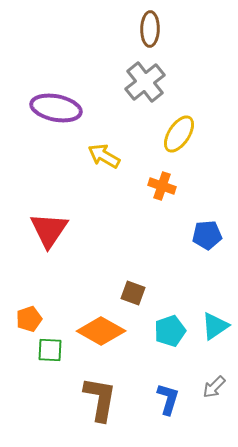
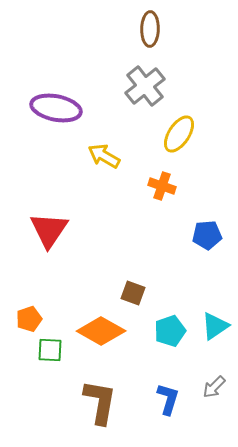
gray cross: moved 4 px down
brown L-shape: moved 3 px down
